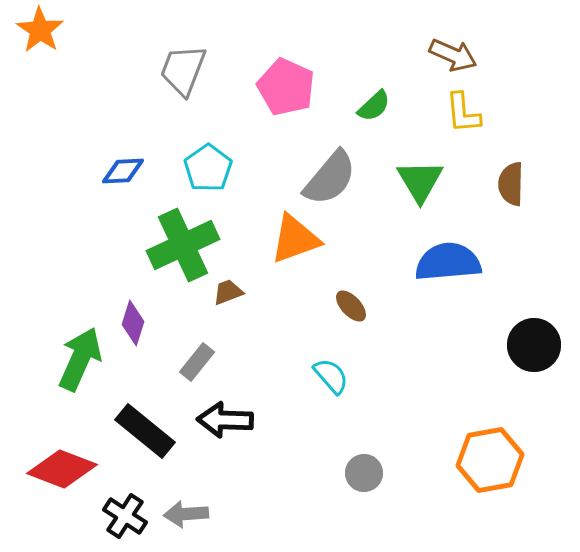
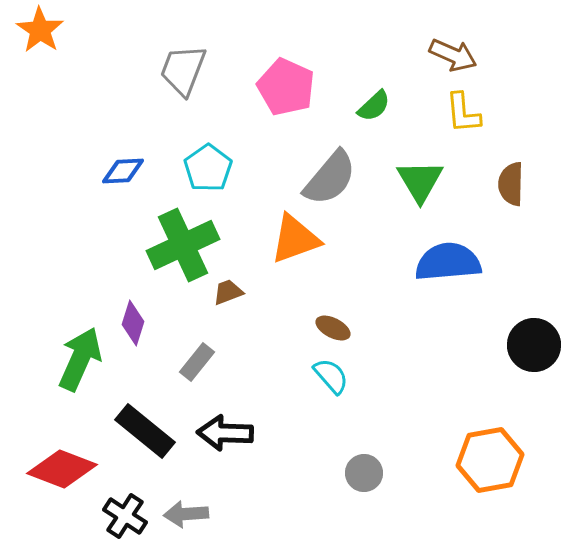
brown ellipse: moved 18 px left, 22 px down; rotated 20 degrees counterclockwise
black arrow: moved 13 px down
